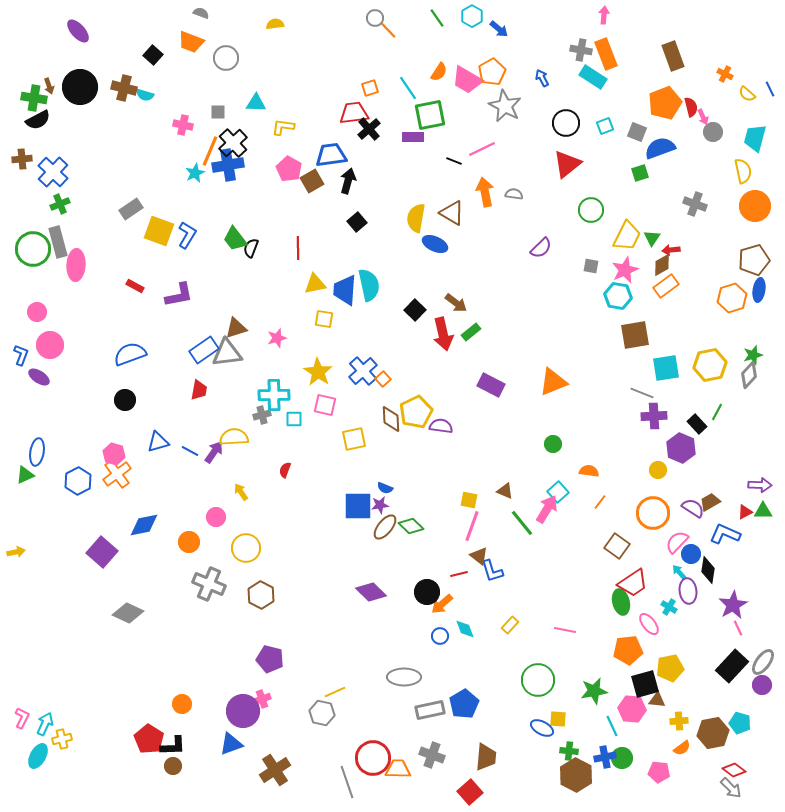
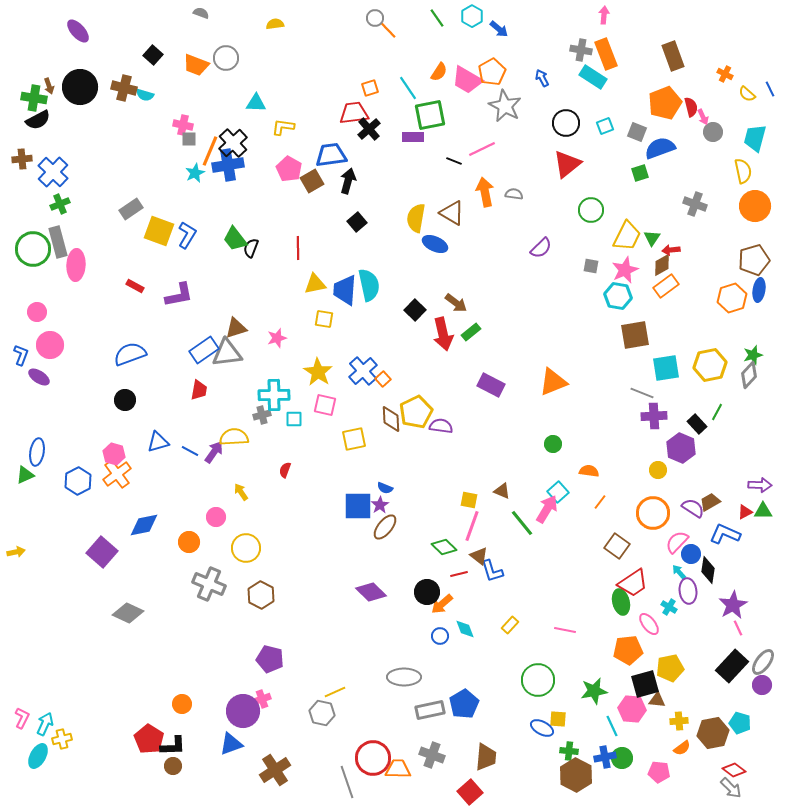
orange trapezoid at (191, 42): moved 5 px right, 23 px down
gray square at (218, 112): moved 29 px left, 27 px down
brown triangle at (505, 491): moved 3 px left
purple star at (380, 505): rotated 24 degrees counterclockwise
green diamond at (411, 526): moved 33 px right, 21 px down
